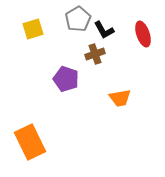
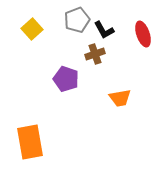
gray pentagon: moved 1 px left, 1 px down; rotated 10 degrees clockwise
yellow square: moved 1 px left; rotated 25 degrees counterclockwise
orange rectangle: rotated 16 degrees clockwise
